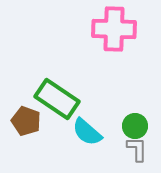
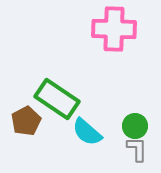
brown pentagon: rotated 24 degrees clockwise
